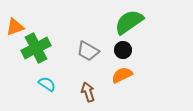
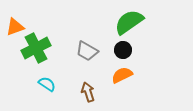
gray trapezoid: moved 1 px left
